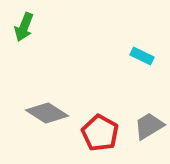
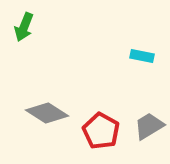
cyan rectangle: rotated 15 degrees counterclockwise
red pentagon: moved 1 px right, 2 px up
